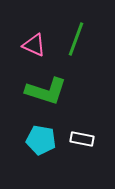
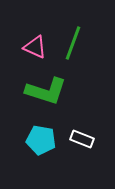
green line: moved 3 px left, 4 px down
pink triangle: moved 1 px right, 2 px down
white rectangle: rotated 10 degrees clockwise
